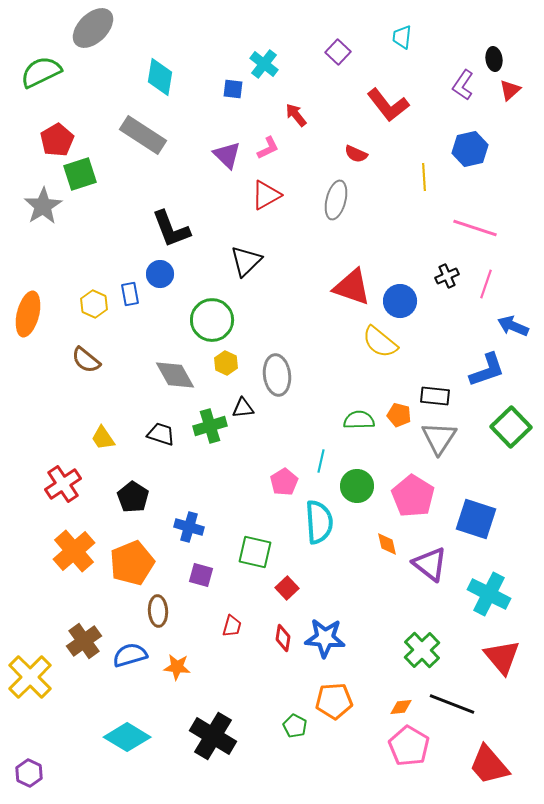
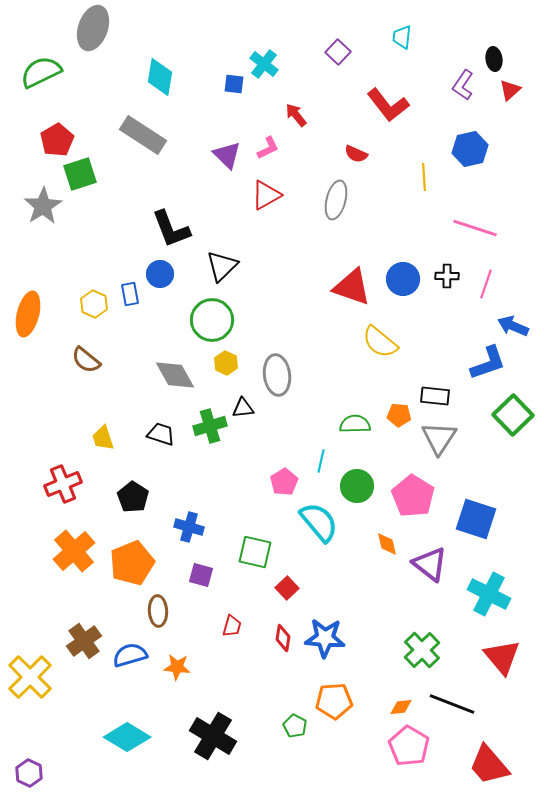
gray ellipse at (93, 28): rotated 27 degrees counterclockwise
blue square at (233, 89): moved 1 px right, 5 px up
black triangle at (246, 261): moved 24 px left, 5 px down
black cross at (447, 276): rotated 25 degrees clockwise
blue circle at (400, 301): moved 3 px right, 22 px up
blue L-shape at (487, 370): moved 1 px right, 7 px up
orange pentagon at (399, 415): rotated 10 degrees counterclockwise
green semicircle at (359, 420): moved 4 px left, 4 px down
green square at (511, 427): moved 2 px right, 12 px up
yellow trapezoid at (103, 438): rotated 16 degrees clockwise
red cross at (63, 484): rotated 12 degrees clockwise
cyan semicircle at (319, 522): rotated 36 degrees counterclockwise
